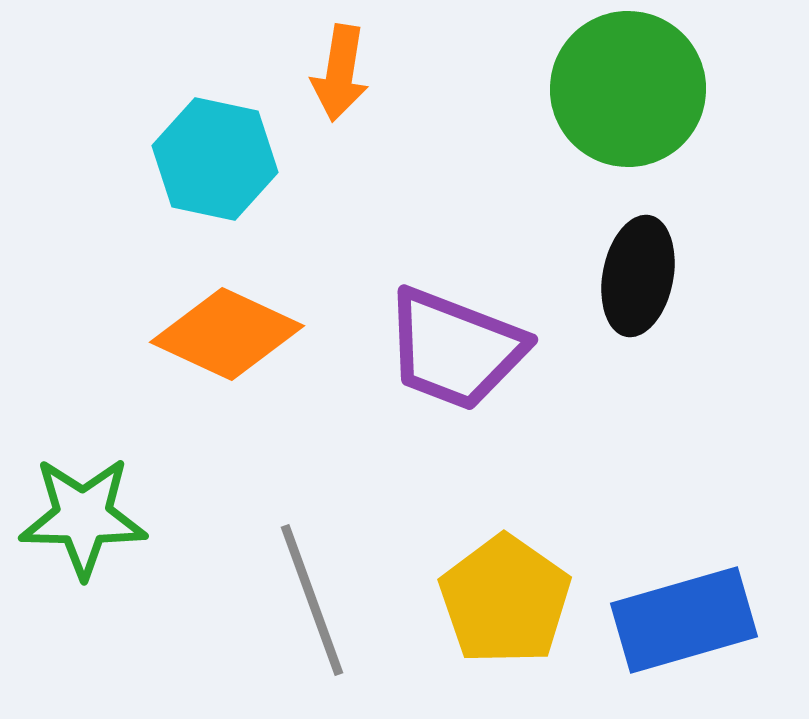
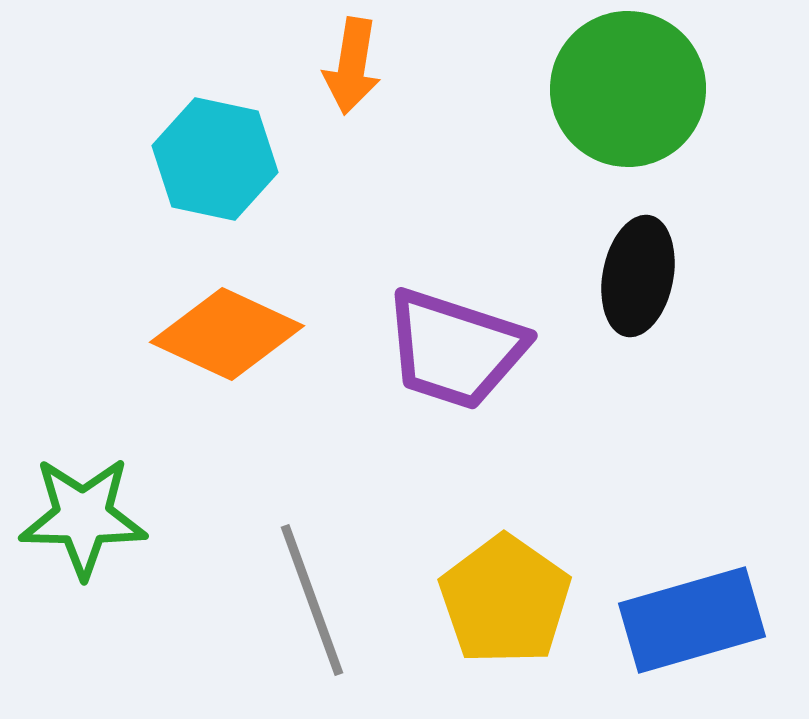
orange arrow: moved 12 px right, 7 px up
purple trapezoid: rotated 3 degrees counterclockwise
blue rectangle: moved 8 px right
